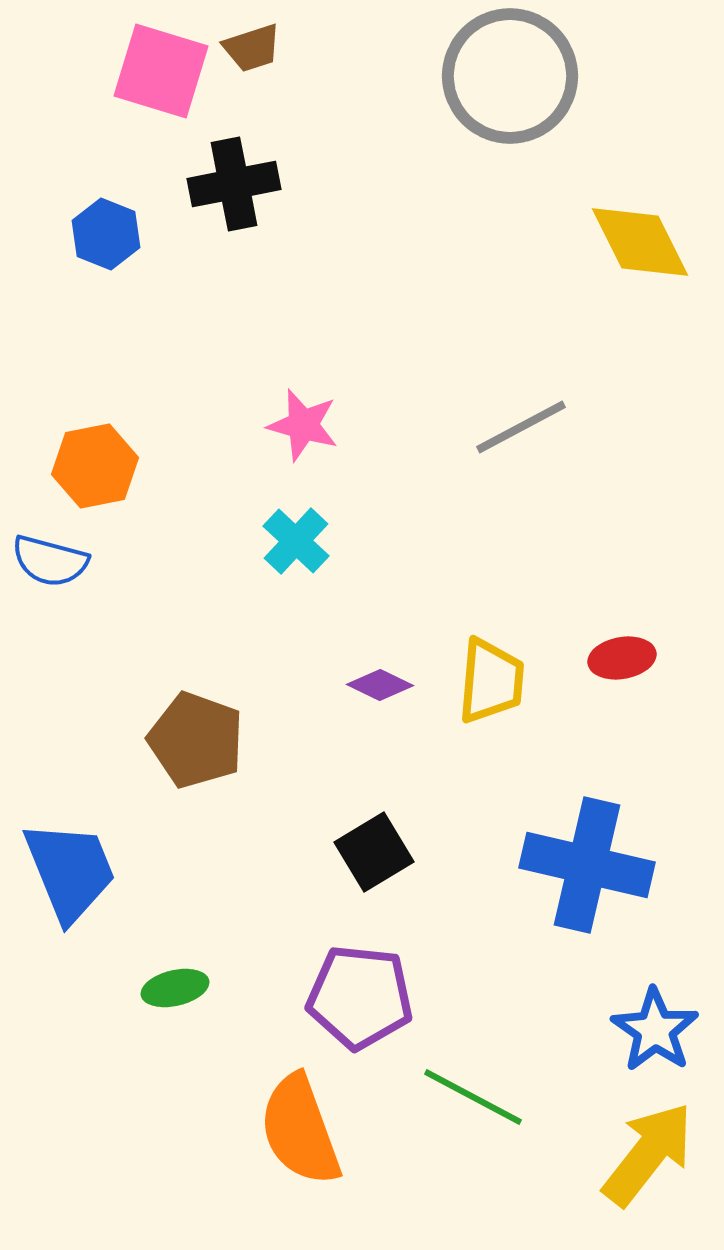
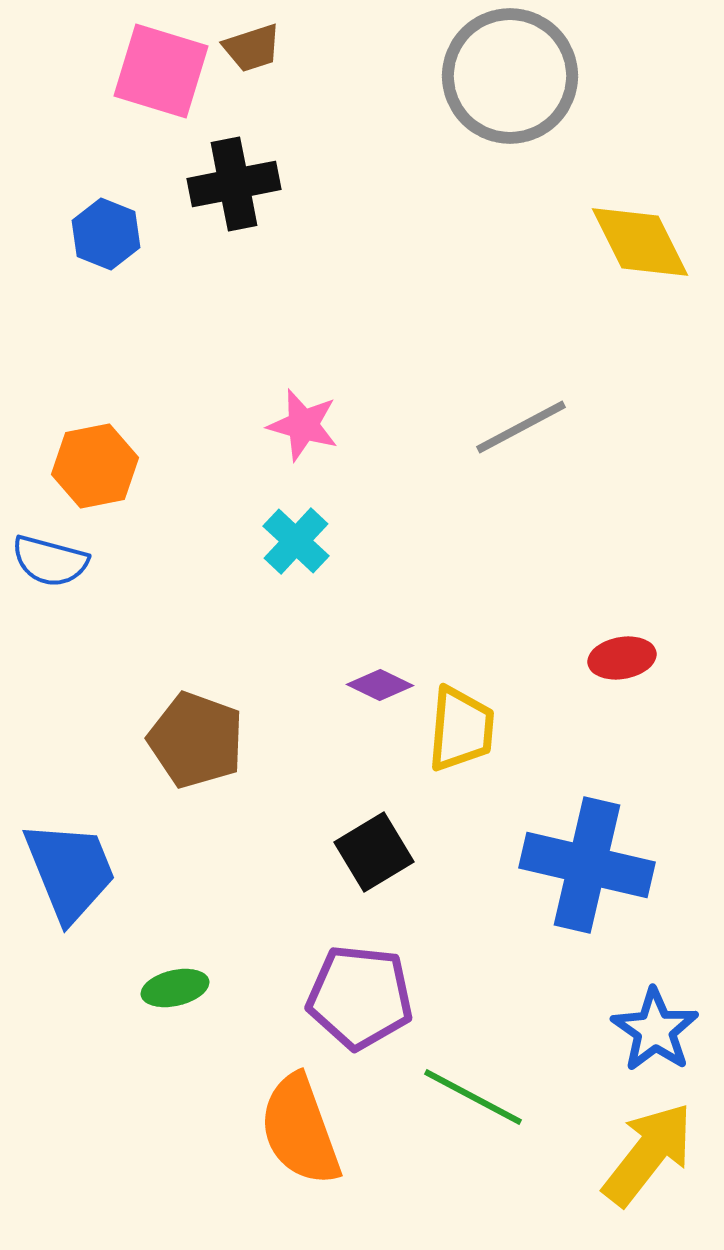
yellow trapezoid: moved 30 px left, 48 px down
